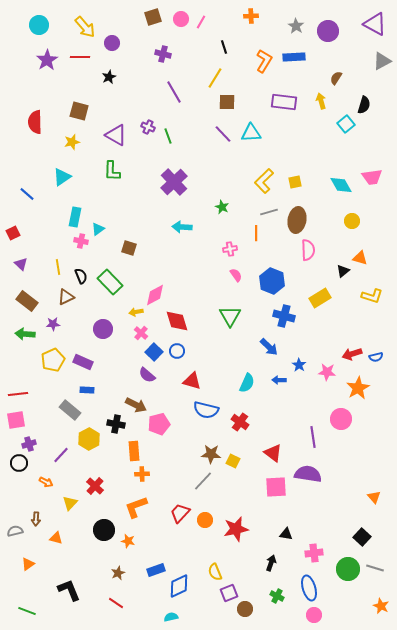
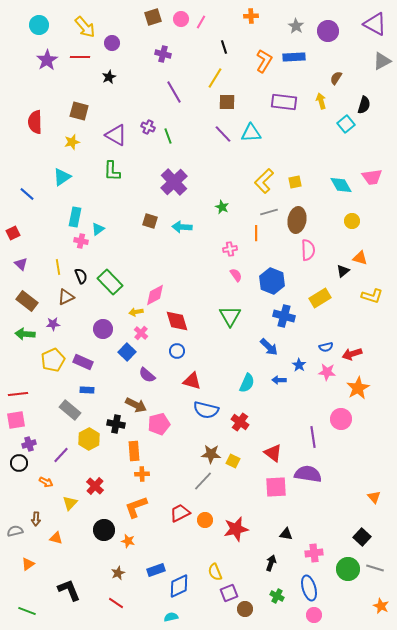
brown square at (129, 248): moved 21 px right, 27 px up
blue square at (154, 352): moved 27 px left
blue semicircle at (376, 357): moved 50 px left, 10 px up
red trapezoid at (180, 513): rotated 20 degrees clockwise
